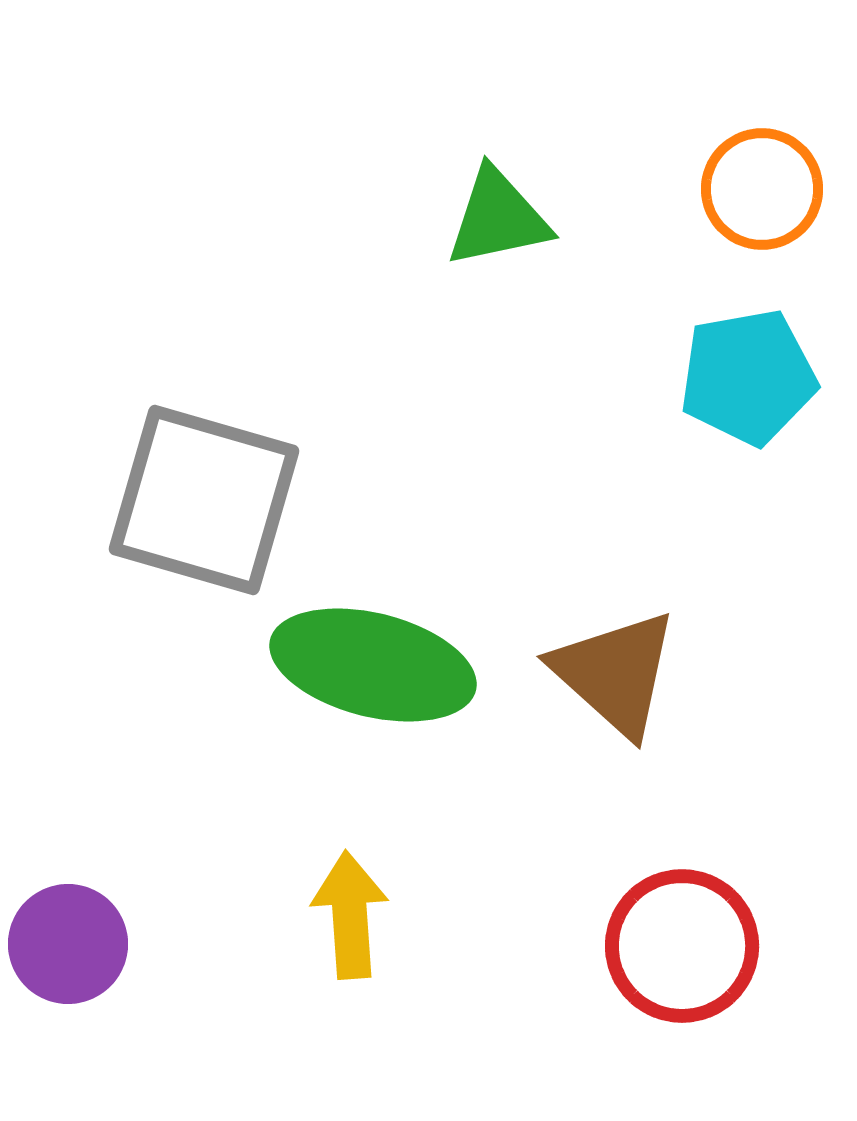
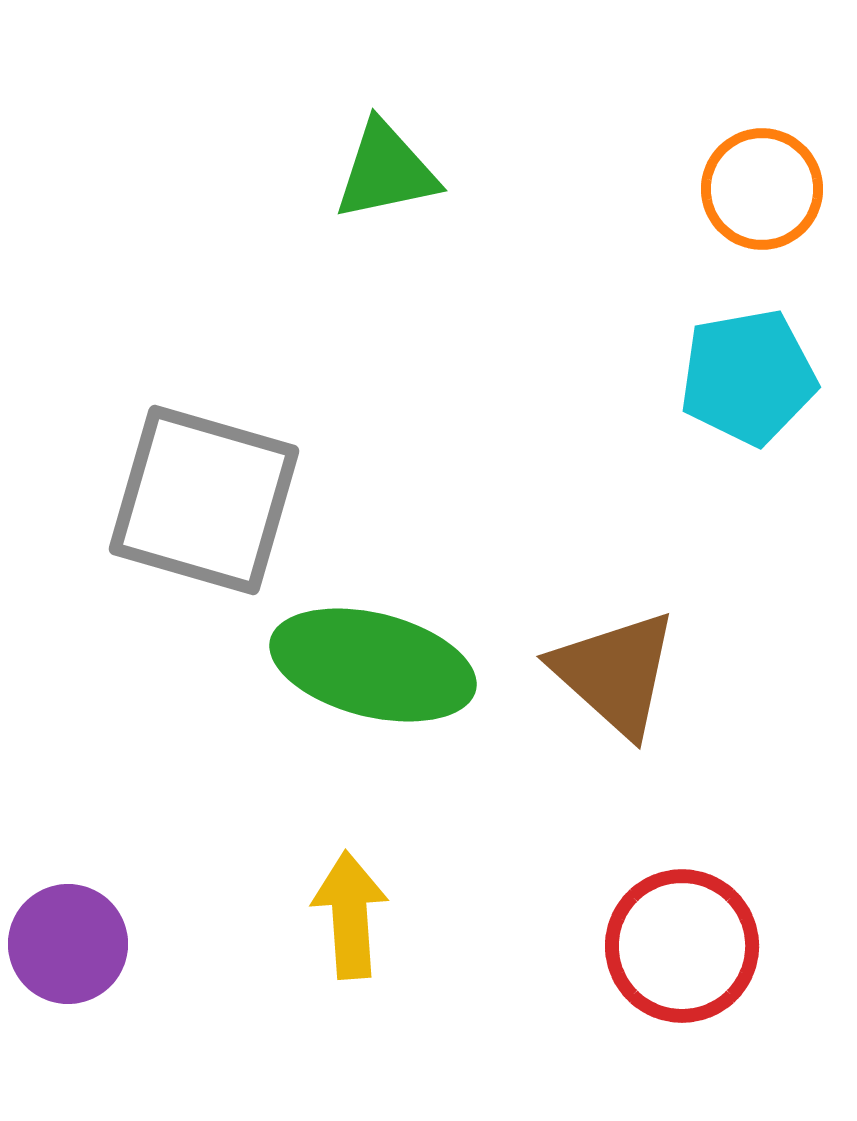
green triangle: moved 112 px left, 47 px up
